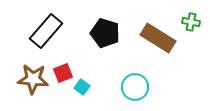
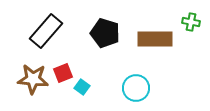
brown rectangle: moved 3 px left, 1 px down; rotated 32 degrees counterclockwise
cyan circle: moved 1 px right, 1 px down
